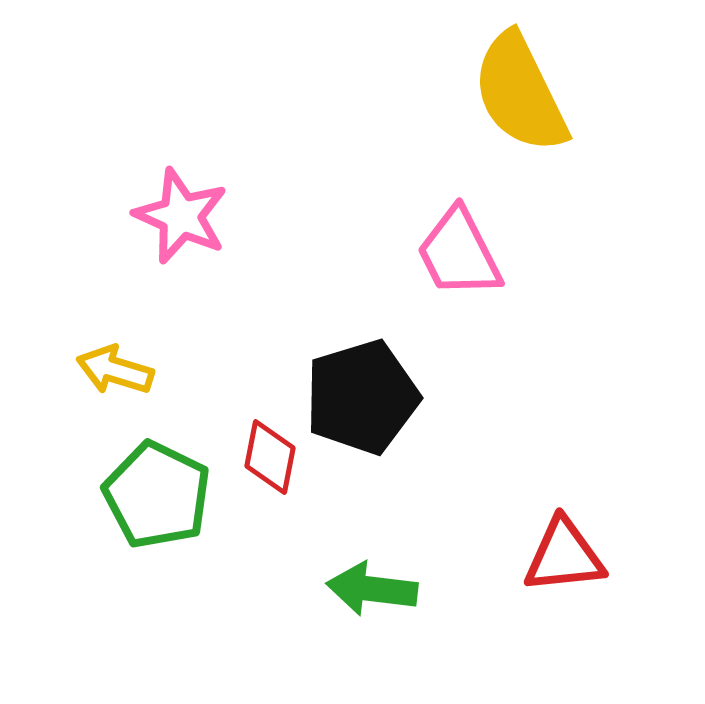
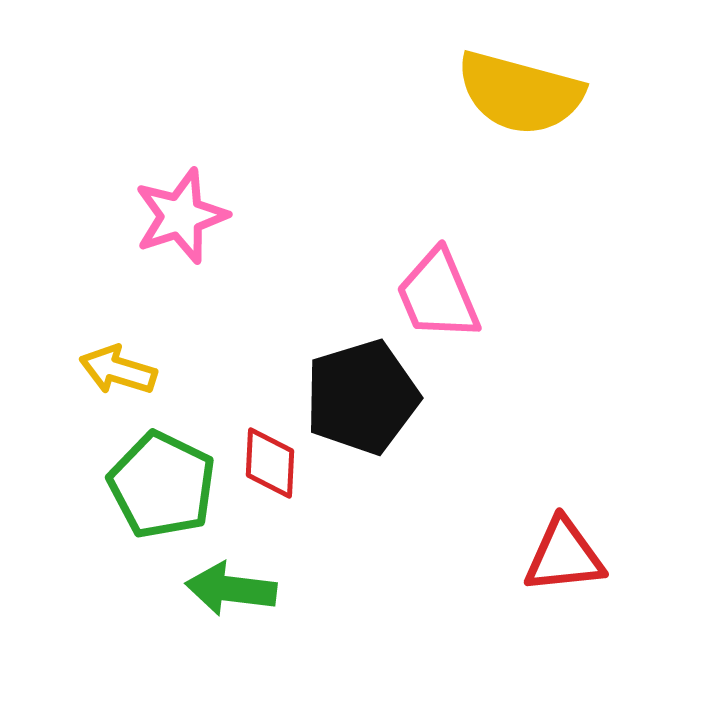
yellow semicircle: rotated 49 degrees counterclockwise
pink star: rotated 30 degrees clockwise
pink trapezoid: moved 21 px left, 42 px down; rotated 4 degrees clockwise
yellow arrow: moved 3 px right
red diamond: moved 6 px down; rotated 8 degrees counterclockwise
green pentagon: moved 5 px right, 10 px up
green arrow: moved 141 px left
